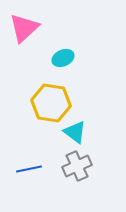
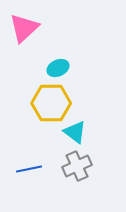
cyan ellipse: moved 5 px left, 10 px down
yellow hexagon: rotated 9 degrees counterclockwise
